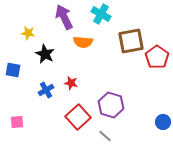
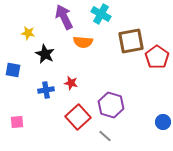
blue cross: rotated 21 degrees clockwise
